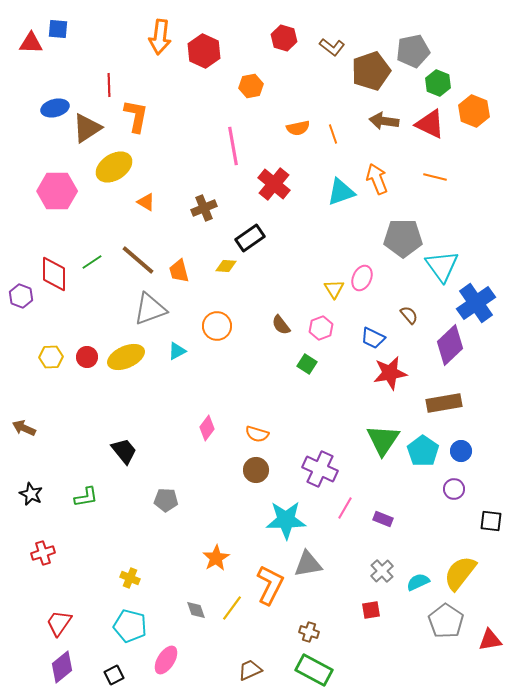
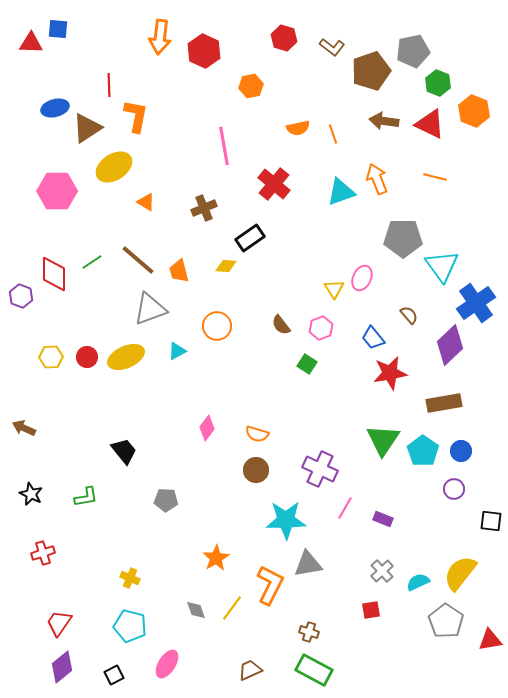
pink line at (233, 146): moved 9 px left
blue trapezoid at (373, 338): rotated 25 degrees clockwise
pink ellipse at (166, 660): moved 1 px right, 4 px down
